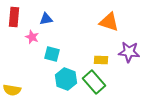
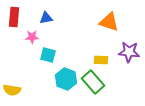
blue triangle: moved 1 px up
pink star: rotated 24 degrees counterclockwise
cyan square: moved 4 px left, 1 px down
green rectangle: moved 1 px left
